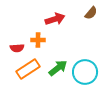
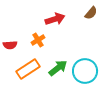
orange cross: rotated 32 degrees counterclockwise
red semicircle: moved 7 px left, 3 px up
cyan circle: moved 1 px up
